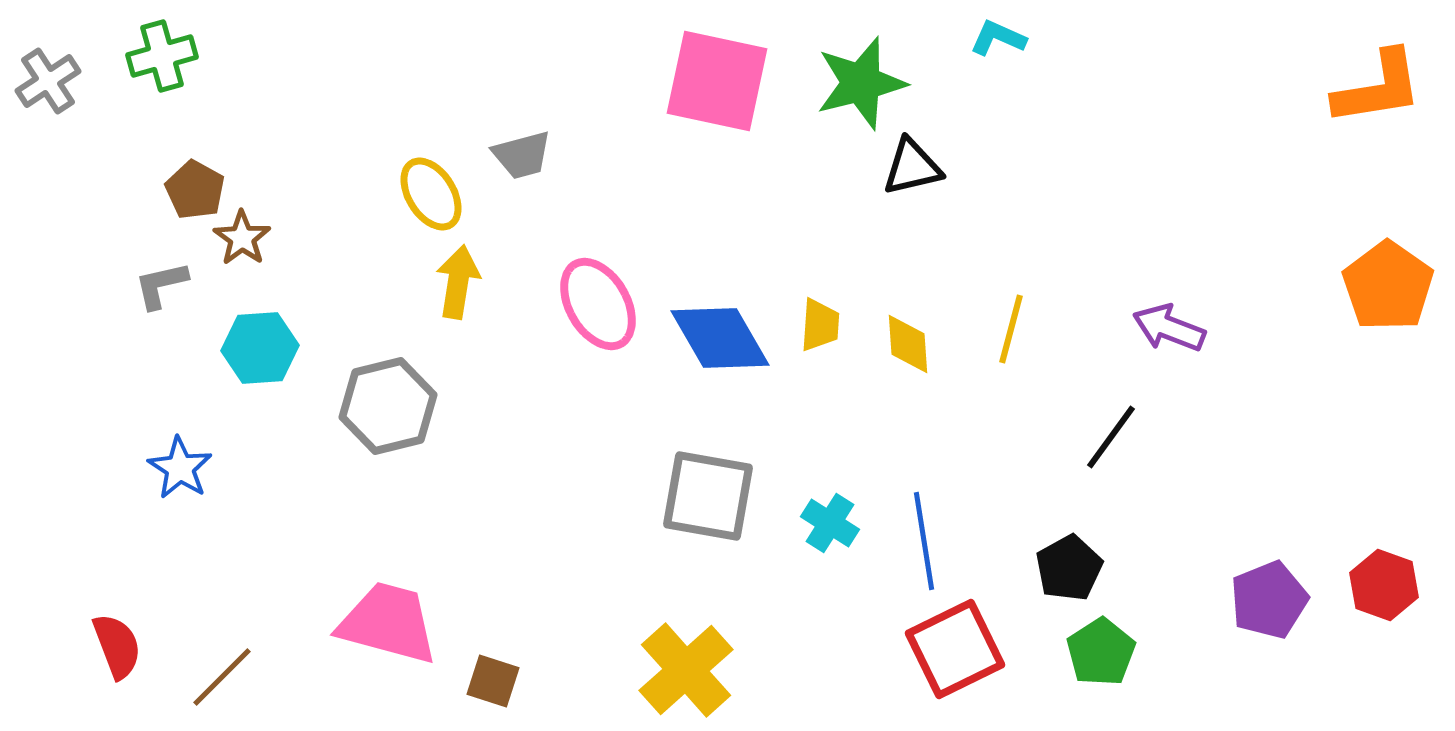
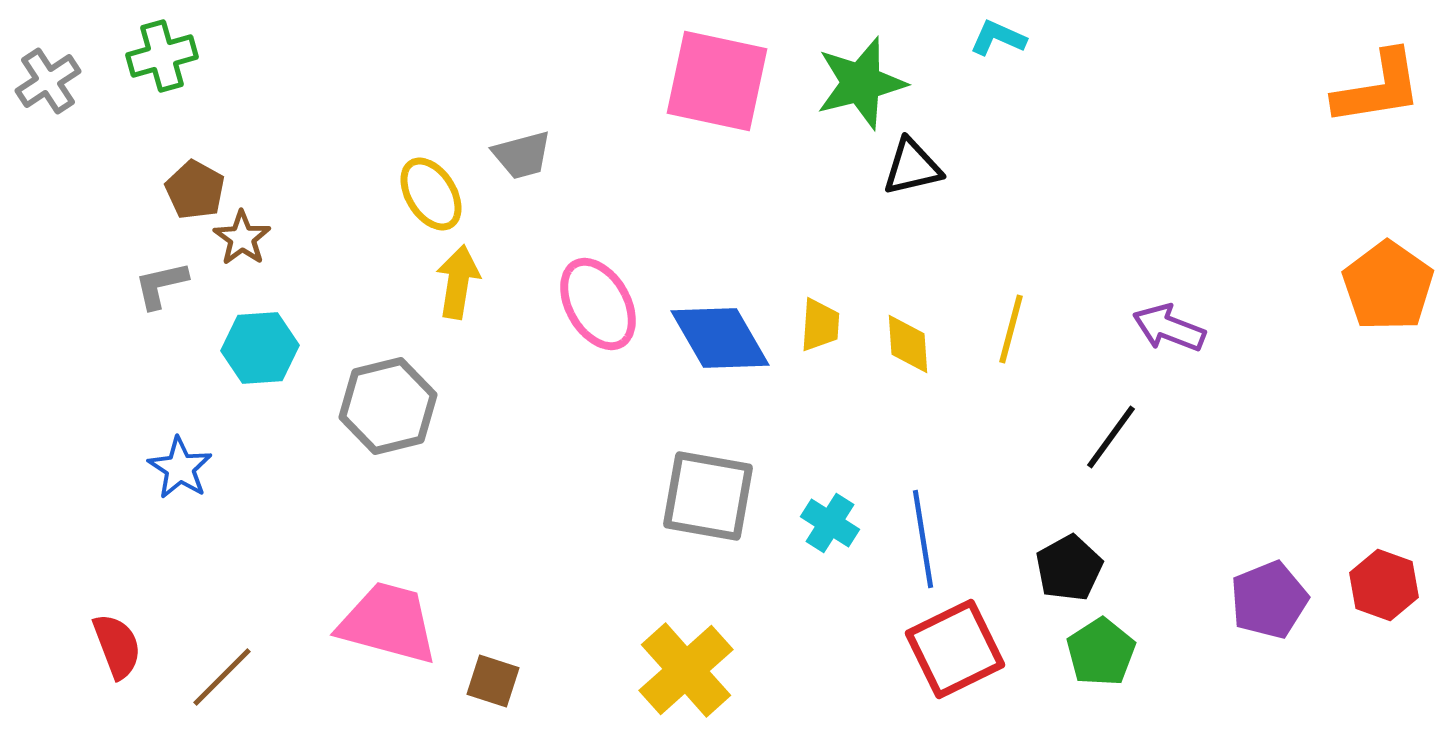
blue line: moved 1 px left, 2 px up
